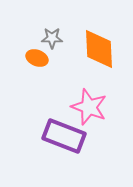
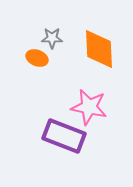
pink star: rotated 9 degrees counterclockwise
